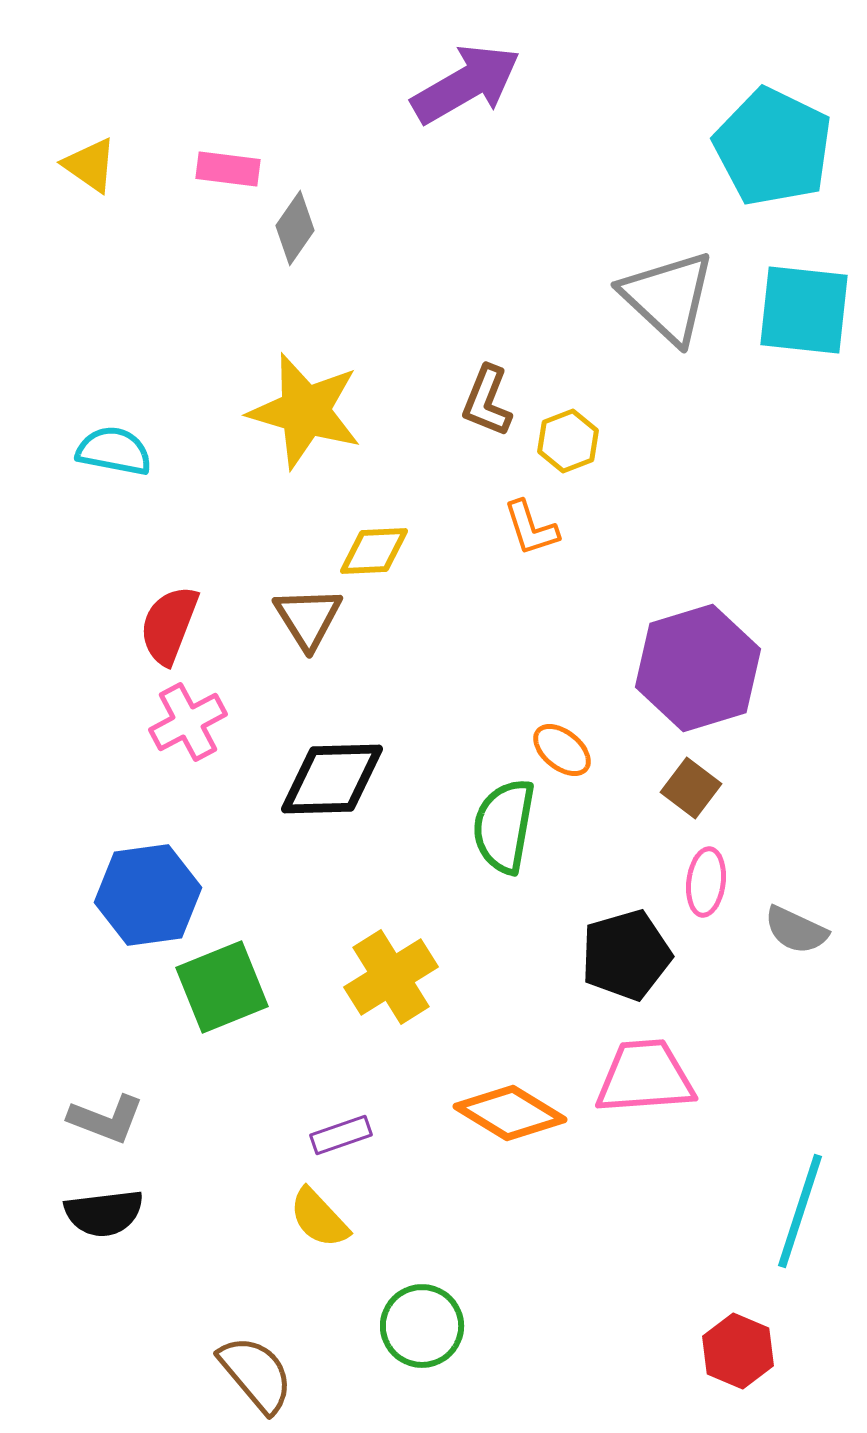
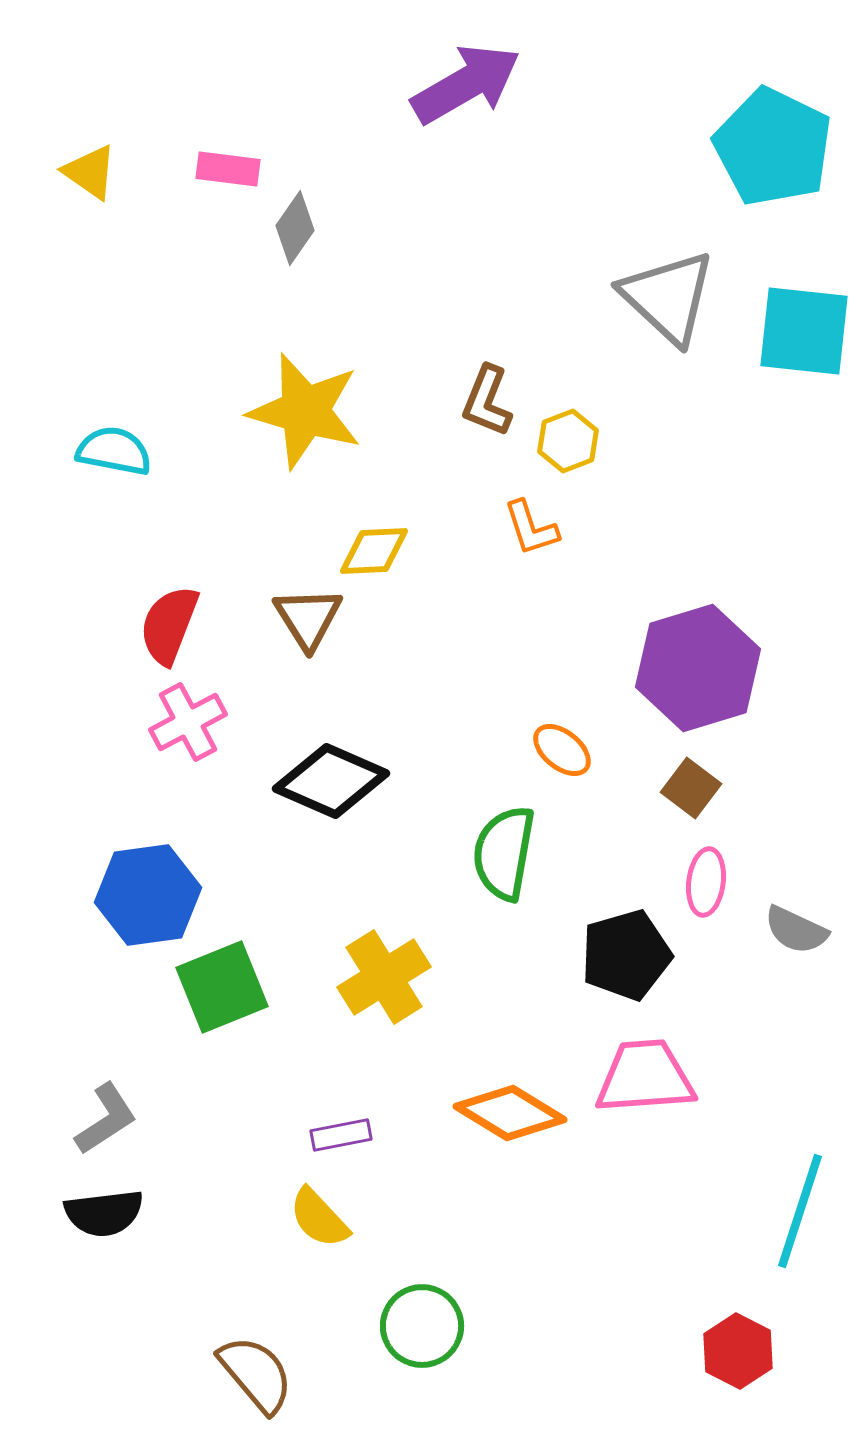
yellow triangle: moved 7 px down
cyan square: moved 21 px down
black diamond: moved 1 px left, 2 px down; rotated 25 degrees clockwise
green semicircle: moved 27 px down
yellow cross: moved 7 px left
gray L-shape: rotated 54 degrees counterclockwise
purple rectangle: rotated 8 degrees clockwise
red hexagon: rotated 4 degrees clockwise
